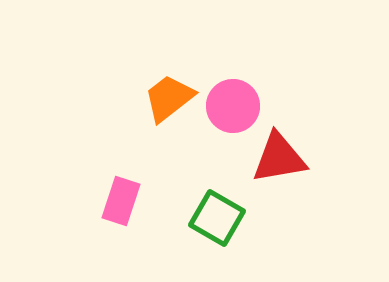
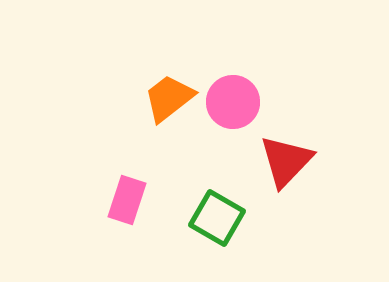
pink circle: moved 4 px up
red triangle: moved 7 px right, 3 px down; rotated 36 degrees counterclockwise
pink rectangle: moved 6 px right, 1 px up
